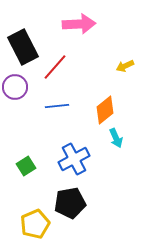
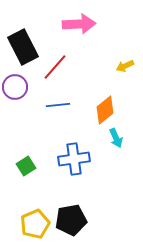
blue line: moved 1 px right, 1 px up
blue cross: rotated 20 degrees clockwise
black pentagon: moved 1 px right, 17 px down
